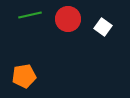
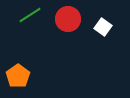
green line: rotated 20 degrees counterclockwise
orange pentagon: moved 6 px left; rotated 25 degrees counterclockwise
